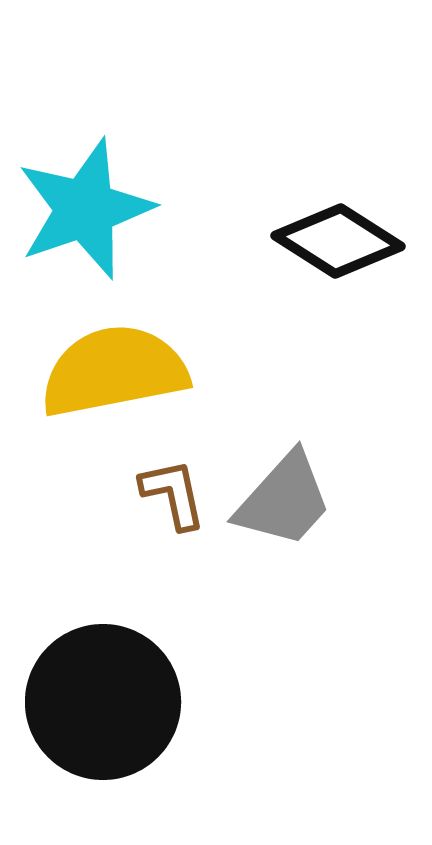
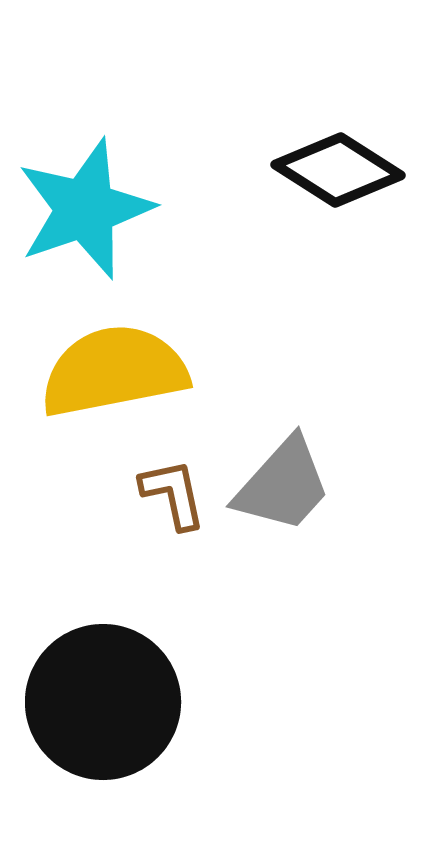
black diamond: moved 71 px up
gray trapezoid: moved 1 px left, 15 px up
